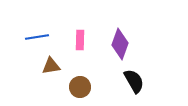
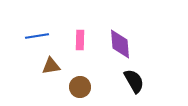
blue line: moved 1 px up
purple diamond: rotated 24 degrees counterclockwise
